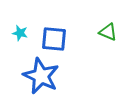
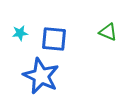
cyan star: rotated 21 degrees counterclockwise
